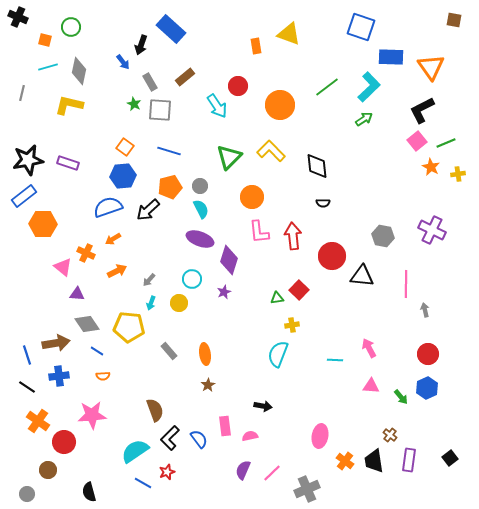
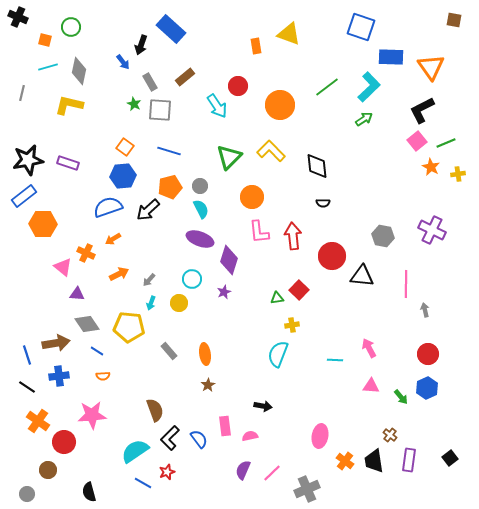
orange arrow at (117, 271): moved 2 px right, 3 px down
